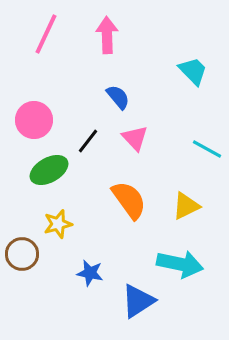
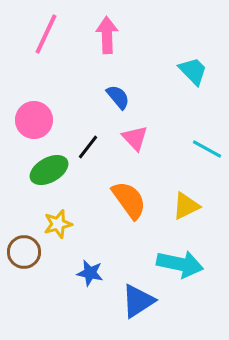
black line: moved 6 px down
brown circle: moved 2 px right, 2 px up
